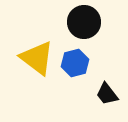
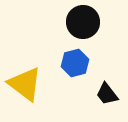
black circle: moved 1 px left
yellow triangle: moved 12 px left, 26 px down
